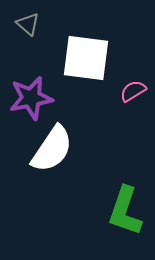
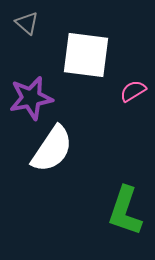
gray triangle: moved 1 px left, 1 px up
white square: moved 3 px up
